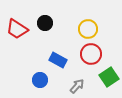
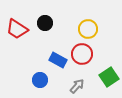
red circle: moved 9 px left
